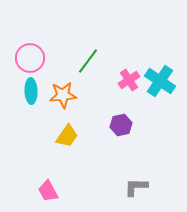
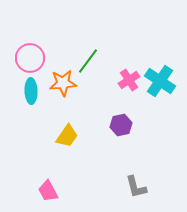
orange star: moved 12 px up
gray L-shape: rotated 105 degrees counterclockwise
